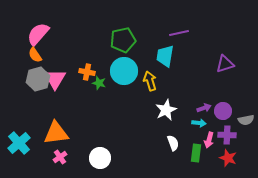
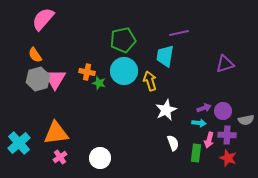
pink semicircle: moved 5 px right, 15 px up
